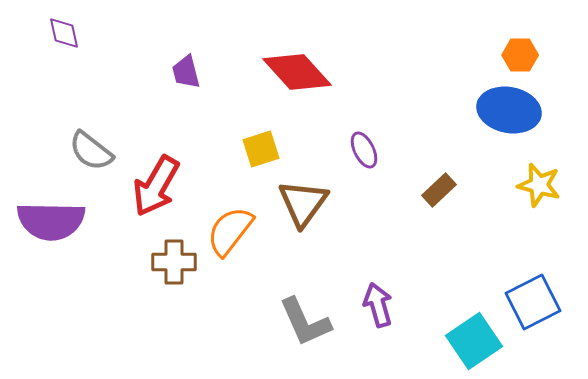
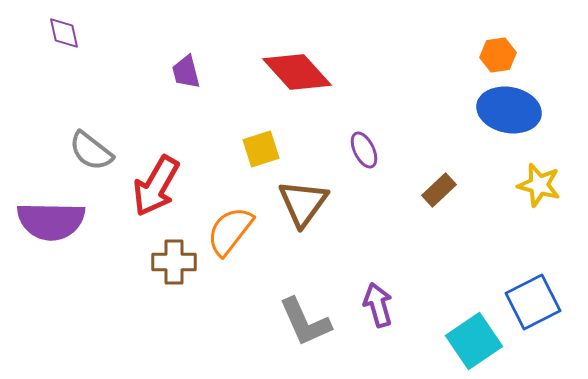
orange hexagon: moved 22 px left; rotated 8 degrees counterclockwise
